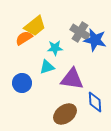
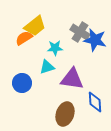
brown ellipse: rotated 35 degrees counterclockwise
